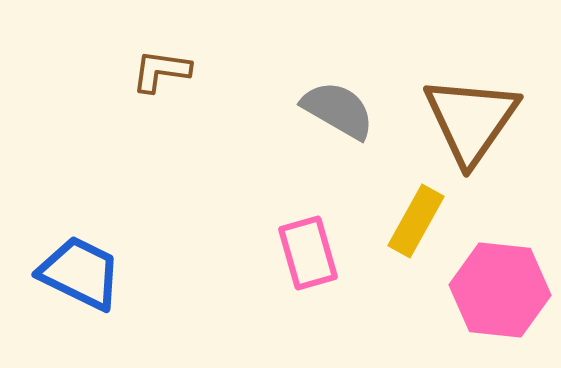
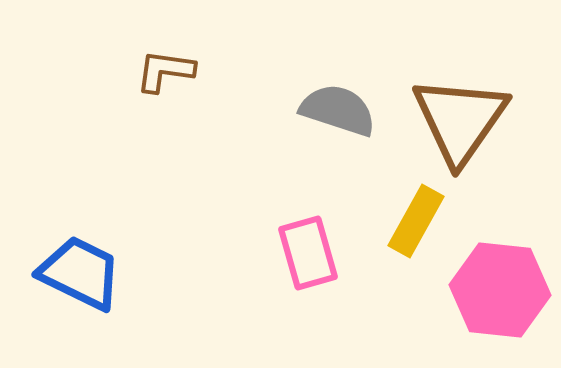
brown L-shape: moved 4 px right
gray semicircle: rotated 12 degrees counterclockwise
brown triangle: moved 11 px left
